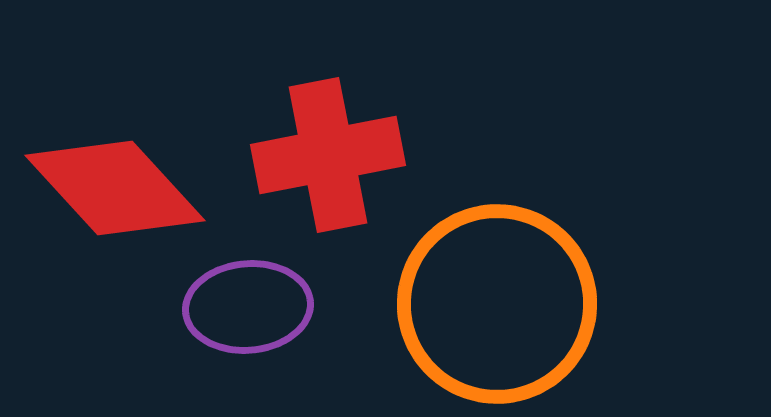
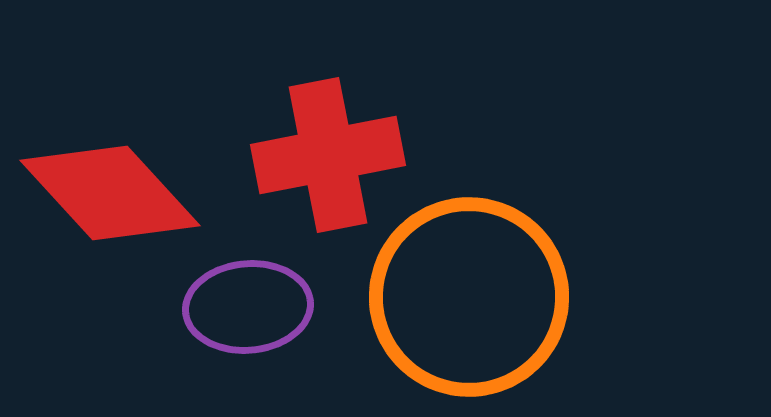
red diamond: moved 5 px left, 5 px down
orange circle: moved 28 px left, 7 px up
